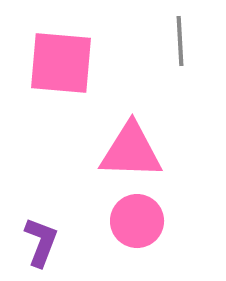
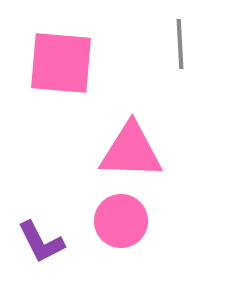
gray line: moved 3 px down
pink circle: moved 16 px left
purple L-shape: rotated 132 degrees clockwise
